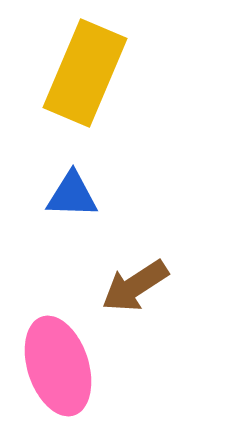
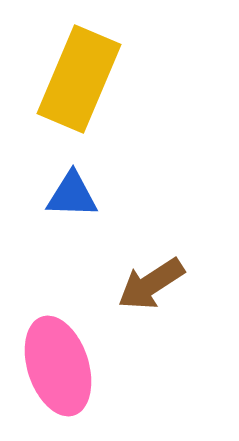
yellow rectangle: moved 6 px left, 6 px down
brown arrow: moved 16 px right, 2 px up
